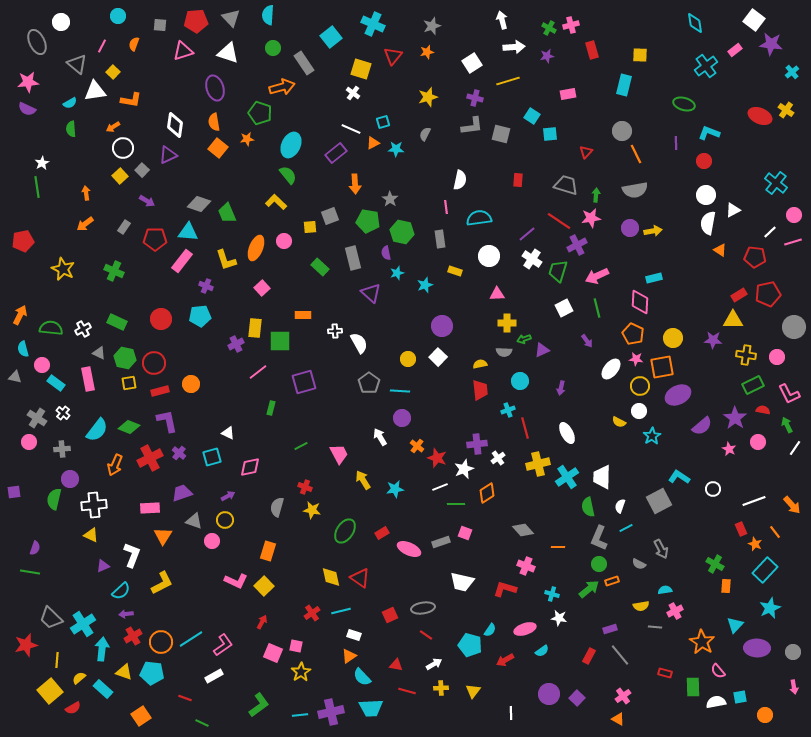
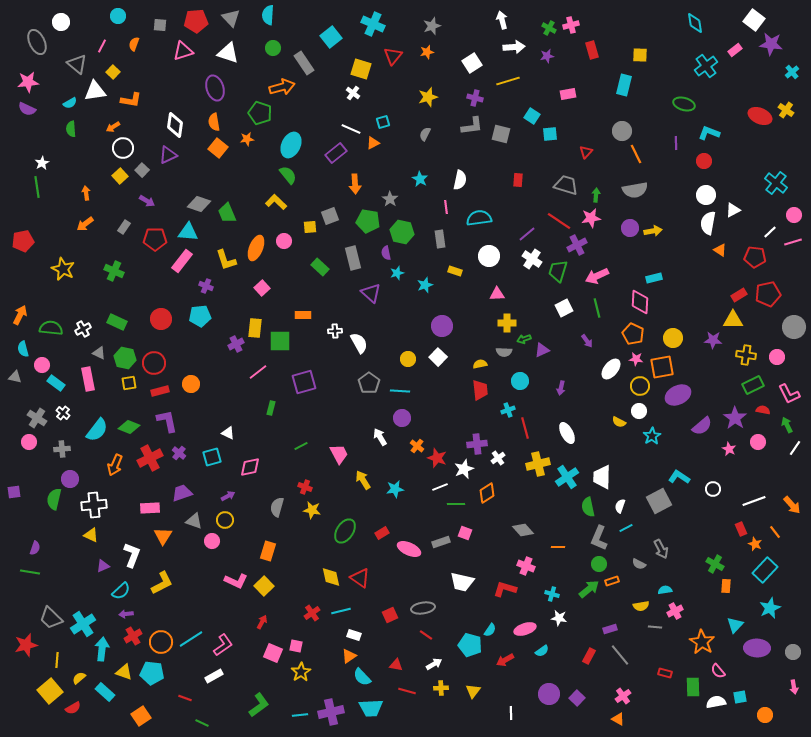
cyan star at (396, 149): moved 24 px right, 30 px down; rotated 28 degrees clockwise
cyan rectangle at (103, 689): moved 2 px right, 3 px down
